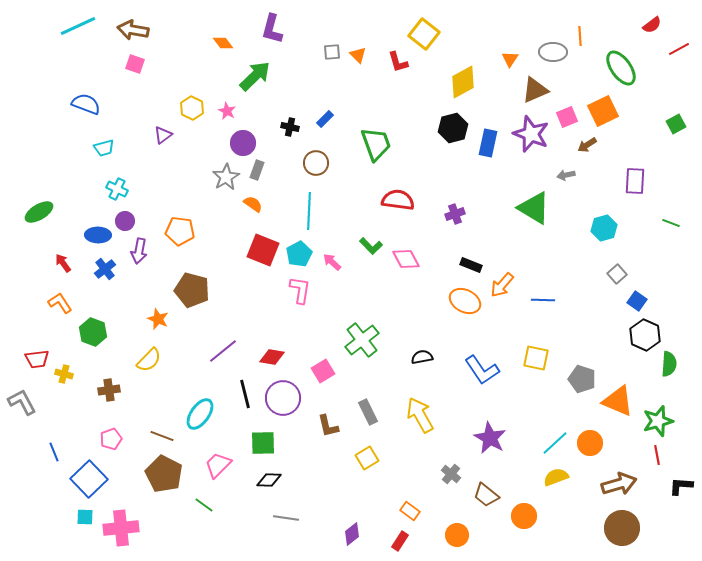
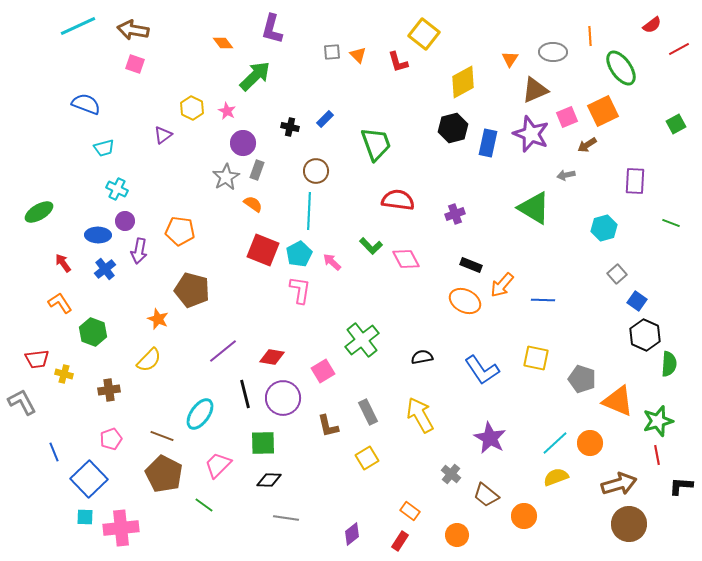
orange line at (580, 36): moved 10 px right
brown circle at (316, 163): moved 8 px down
brown circle at (622, 528): moved 7 px right, 4 px up
